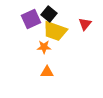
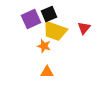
black square: rotated 28 degrees clockwise
red triangle: moved 1 px left, 4 px down
orange star: moved 1 px up; rotated 16 degrees clockwise
